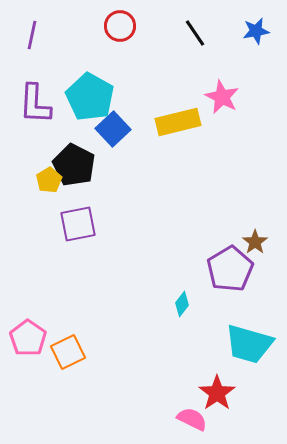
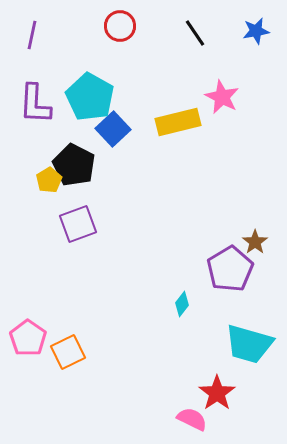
purple square: rotated 9 degrees counterclockwise
